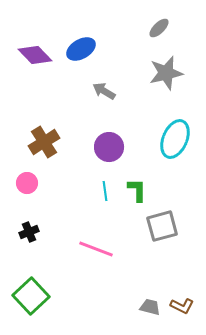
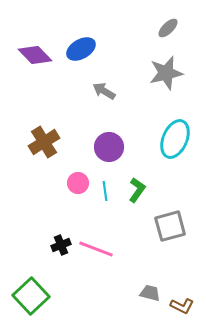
gray ellipse: moved 9 px right
pink circle: moved 51 px right
green L-shape: rotated 35 degrees clockwise
gray square: moved 8 px right
black cross: moved 32 px right, 13 px down
gray trapezoid: moved 14 px up
